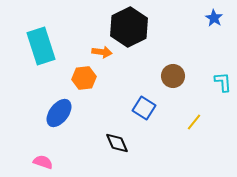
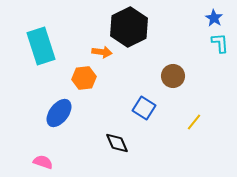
cyan L-shape: moved 3 px left, 39 px up
